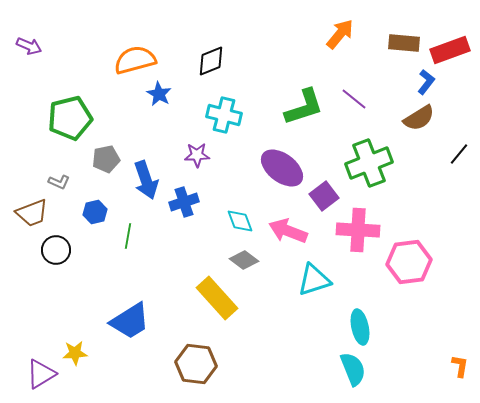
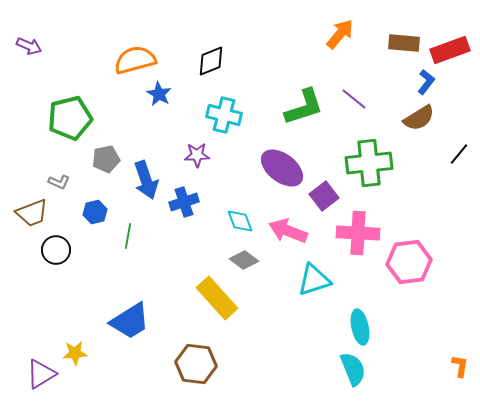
green cross: rotated 15 degrees clockwise
pink cross: moved 3 px down
